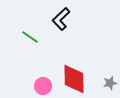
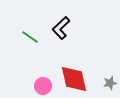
black L-shape: moved 9 px down
red diamond: rotated 12 degrees counterclockwise
